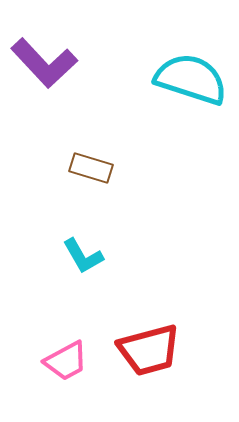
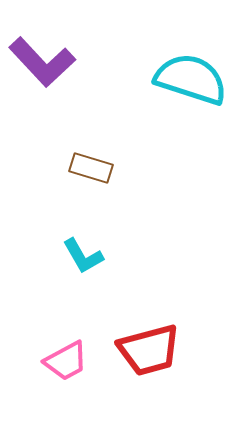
purple L-shape: moved 2 px left, 1 px up
